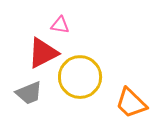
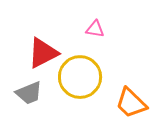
pink triangle: moved 35 px right, 4 px down
